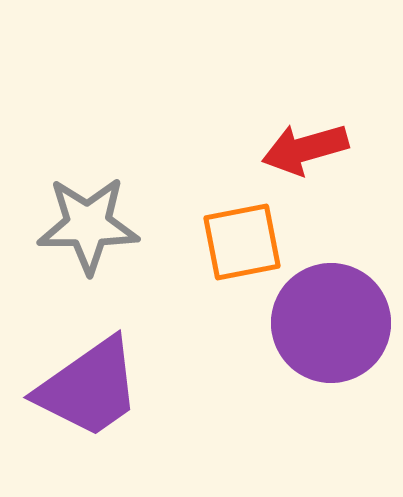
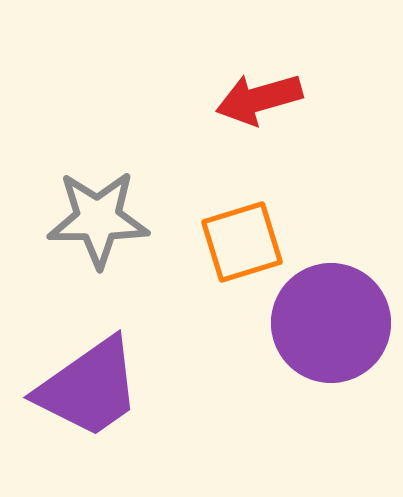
red arrow: moved 46 px left, 50 px up
gray star: moved 10 px right, 6 px up
orange square: rotated 6 degrees counterclockwise
